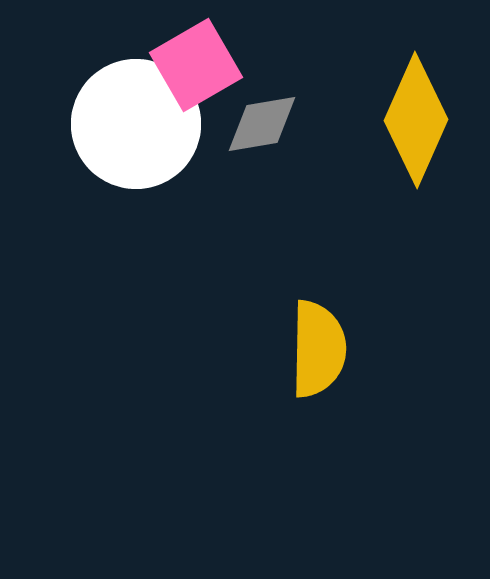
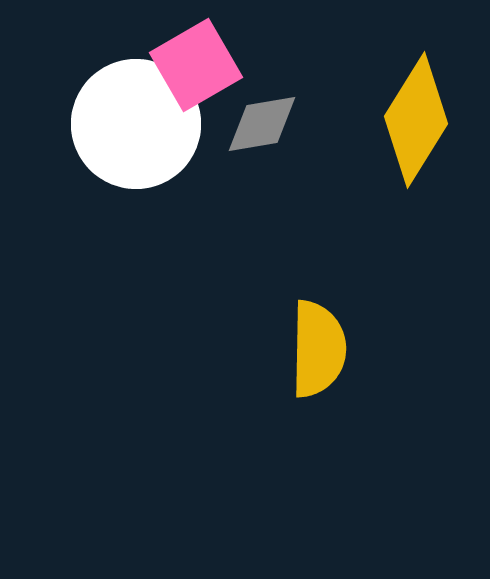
yellow diamond: rotated 8 degrees clockwise
